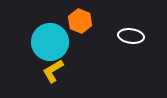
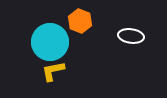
yellow L-shape: rotated 20 degrees clockwise
